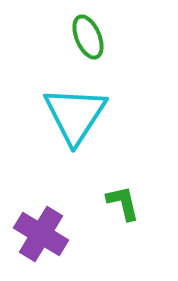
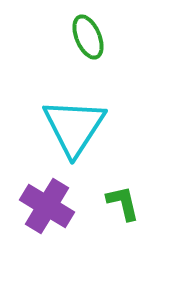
cyan triangle: moved 1 px left, 12 px down
purple cross: moved 6 px right, 28 px up
